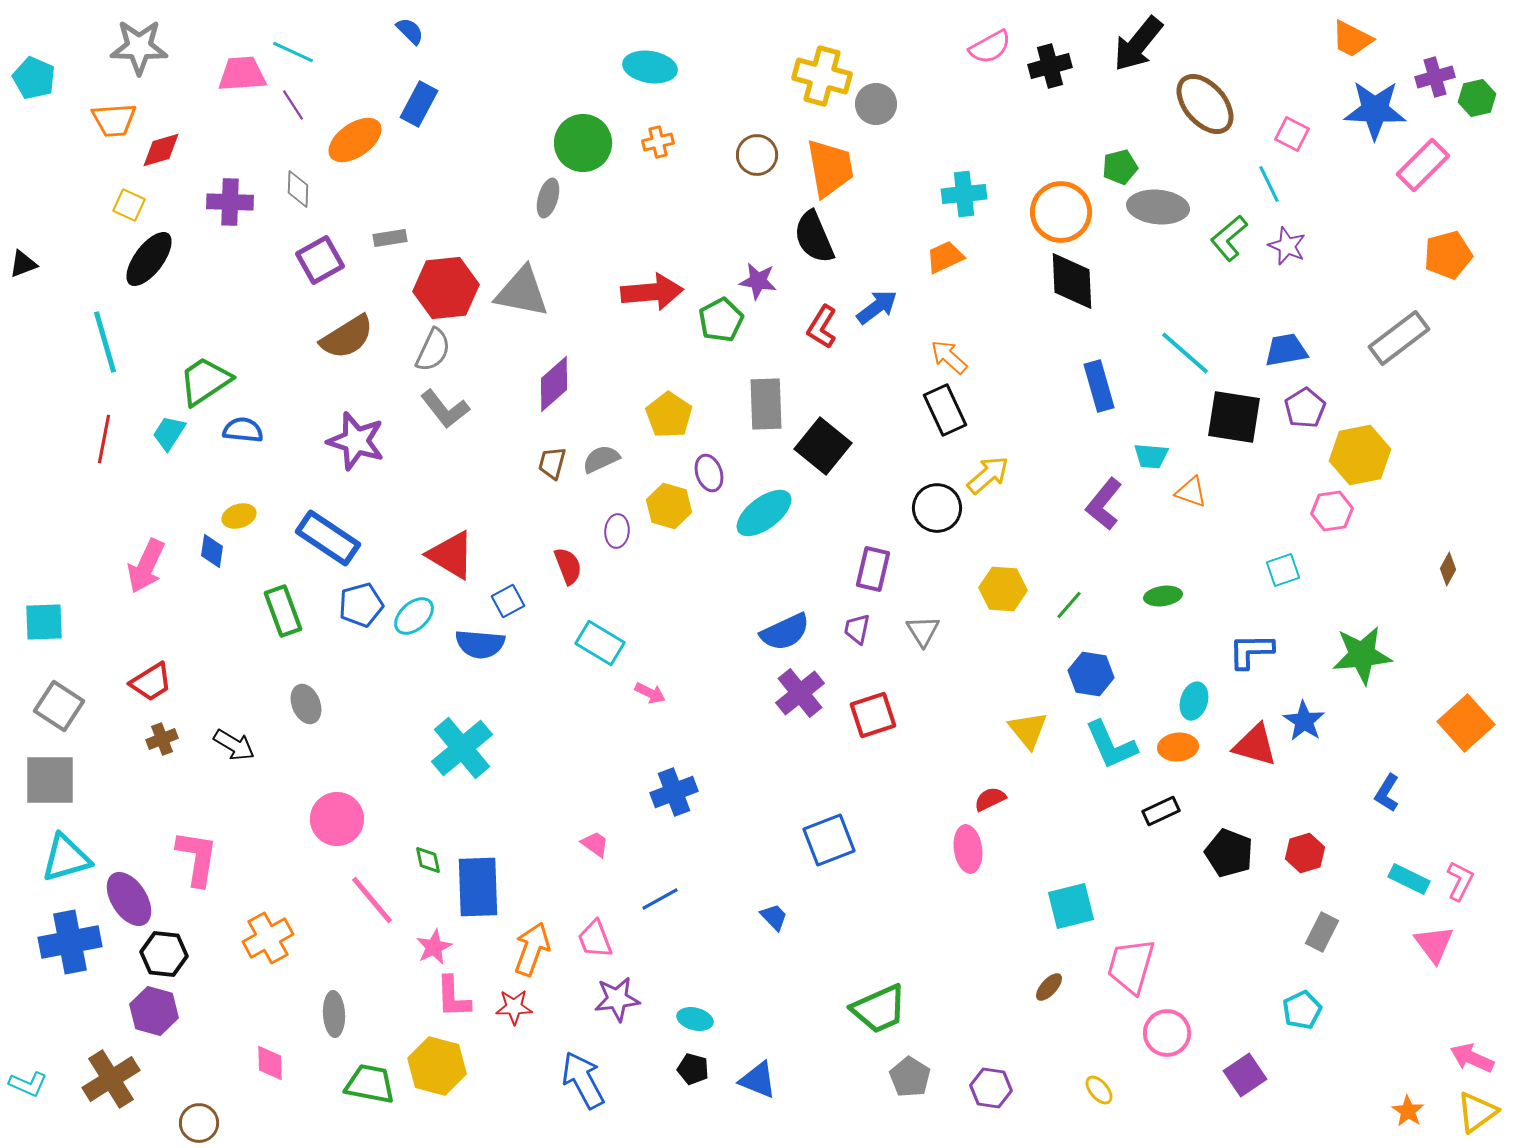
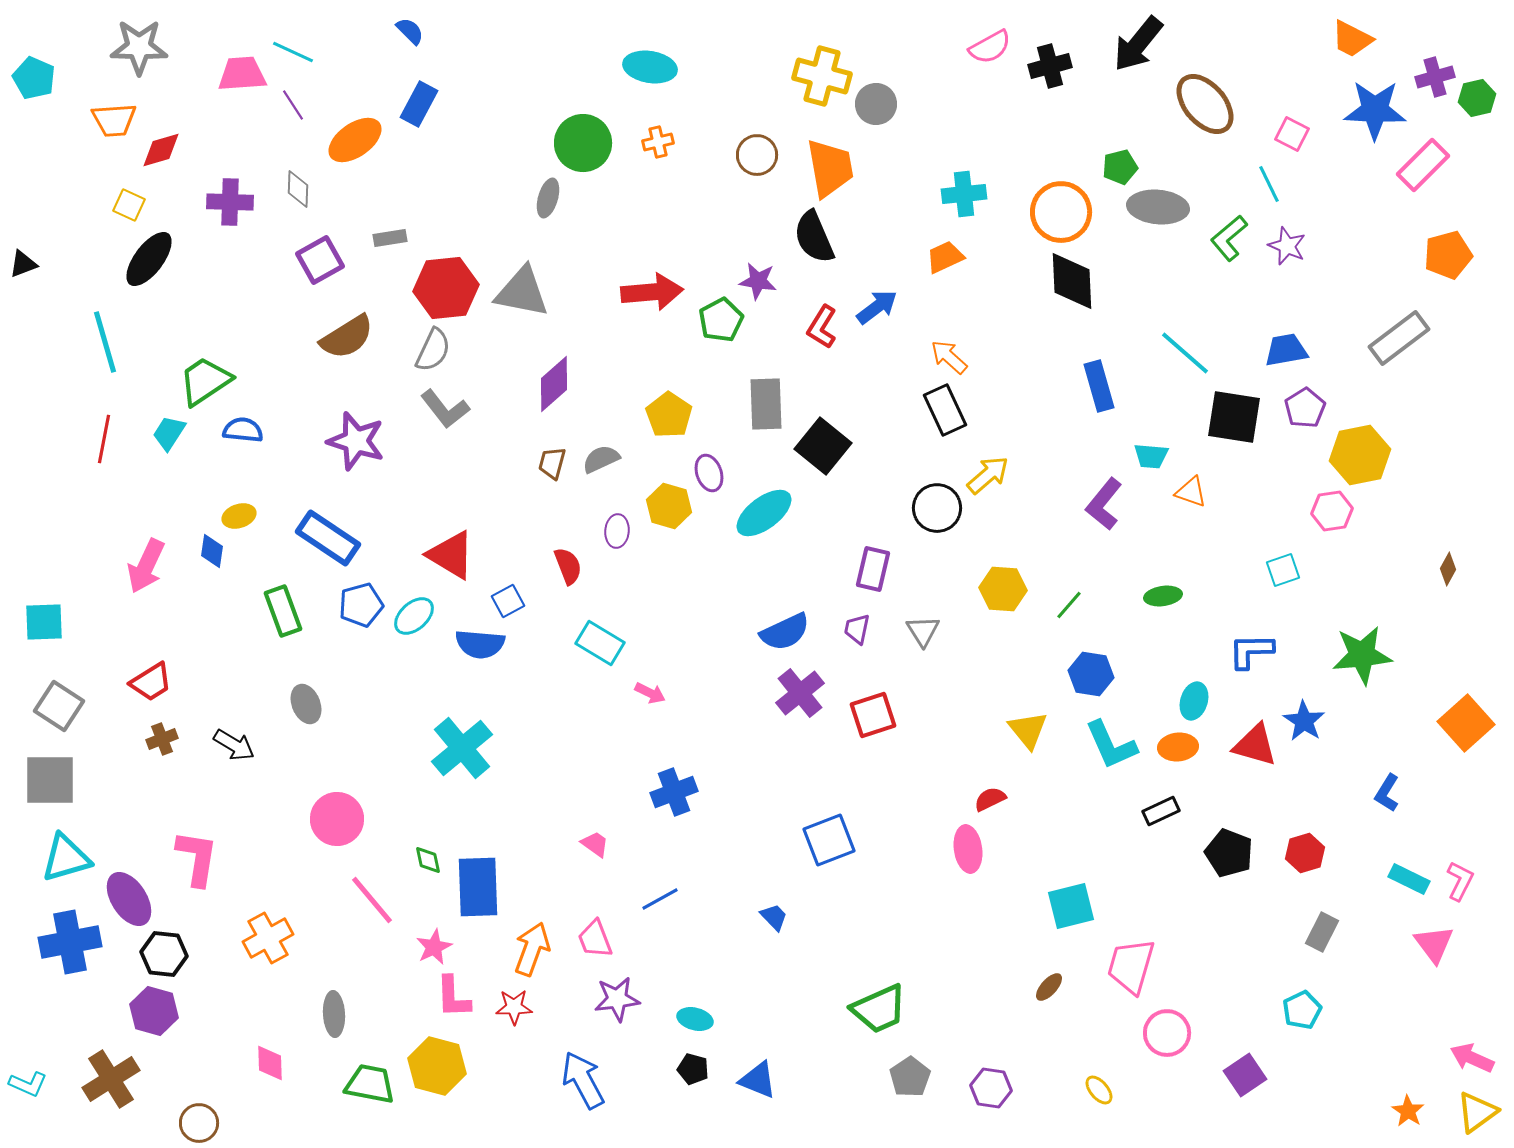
gray pentagon at (910, 1077): rotated 6 degrees clockwise
